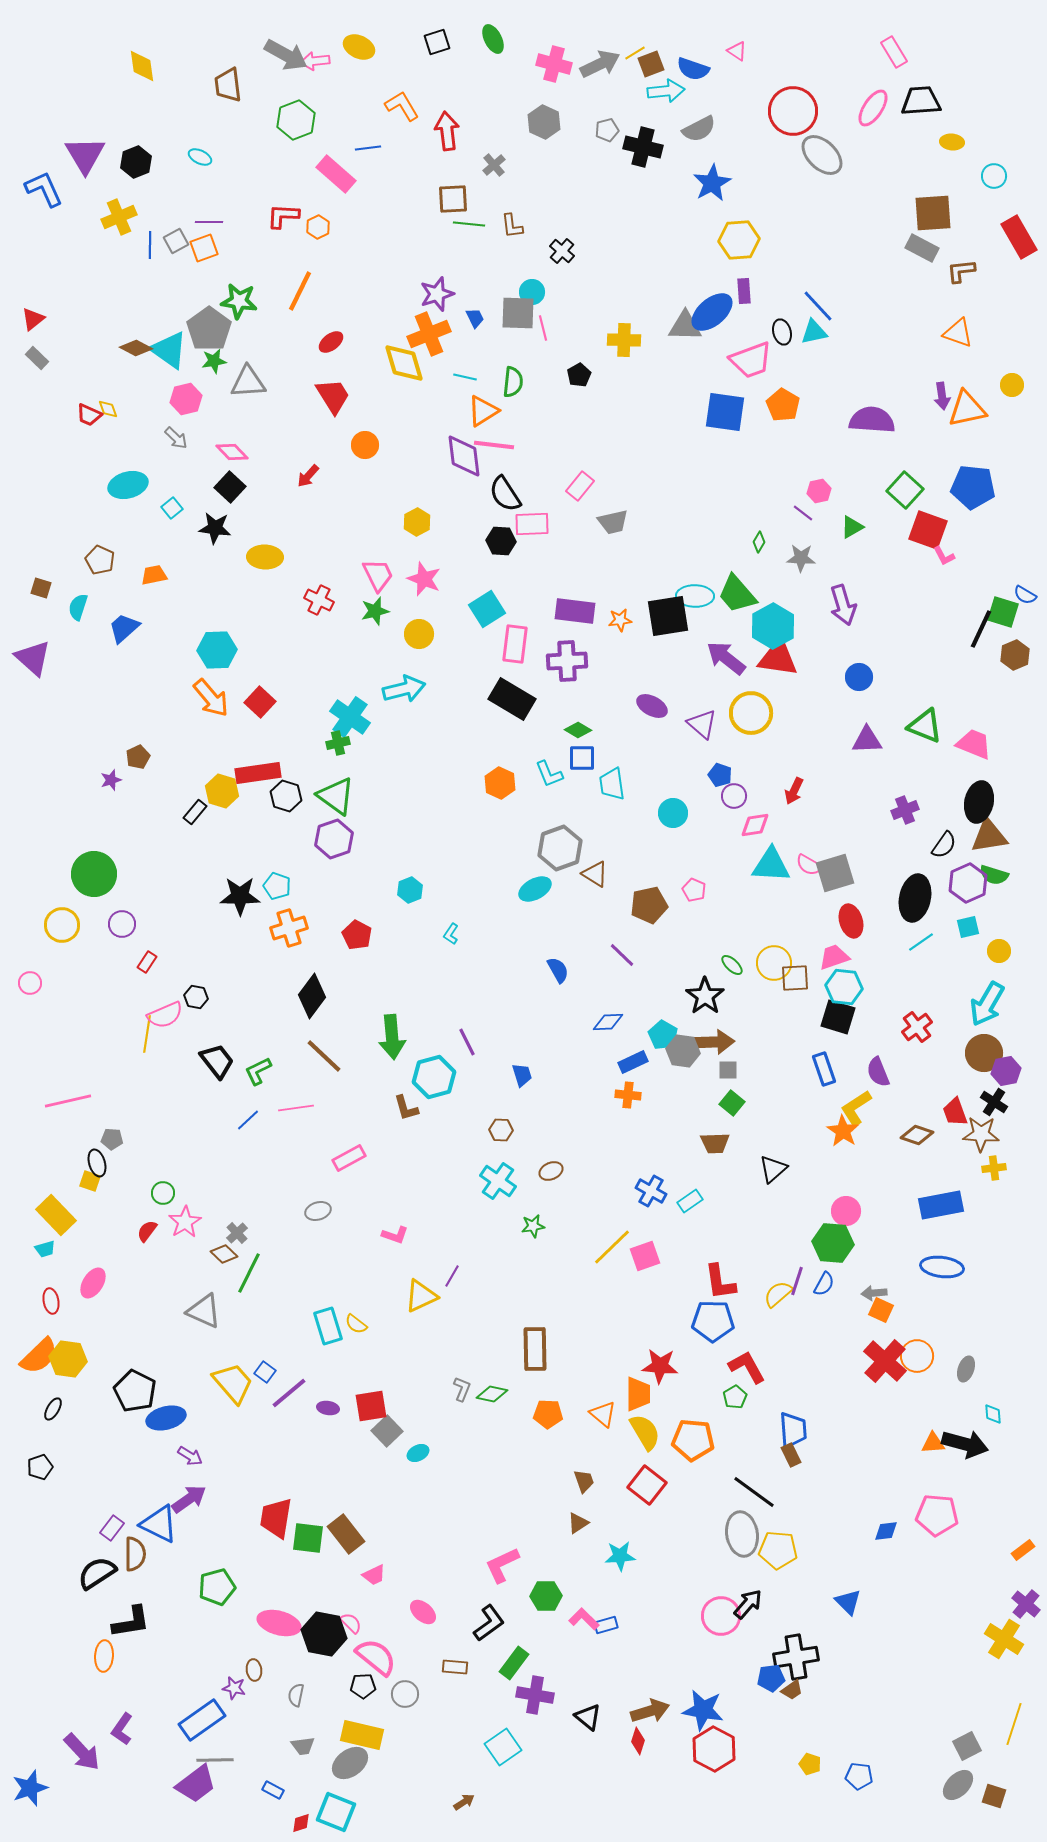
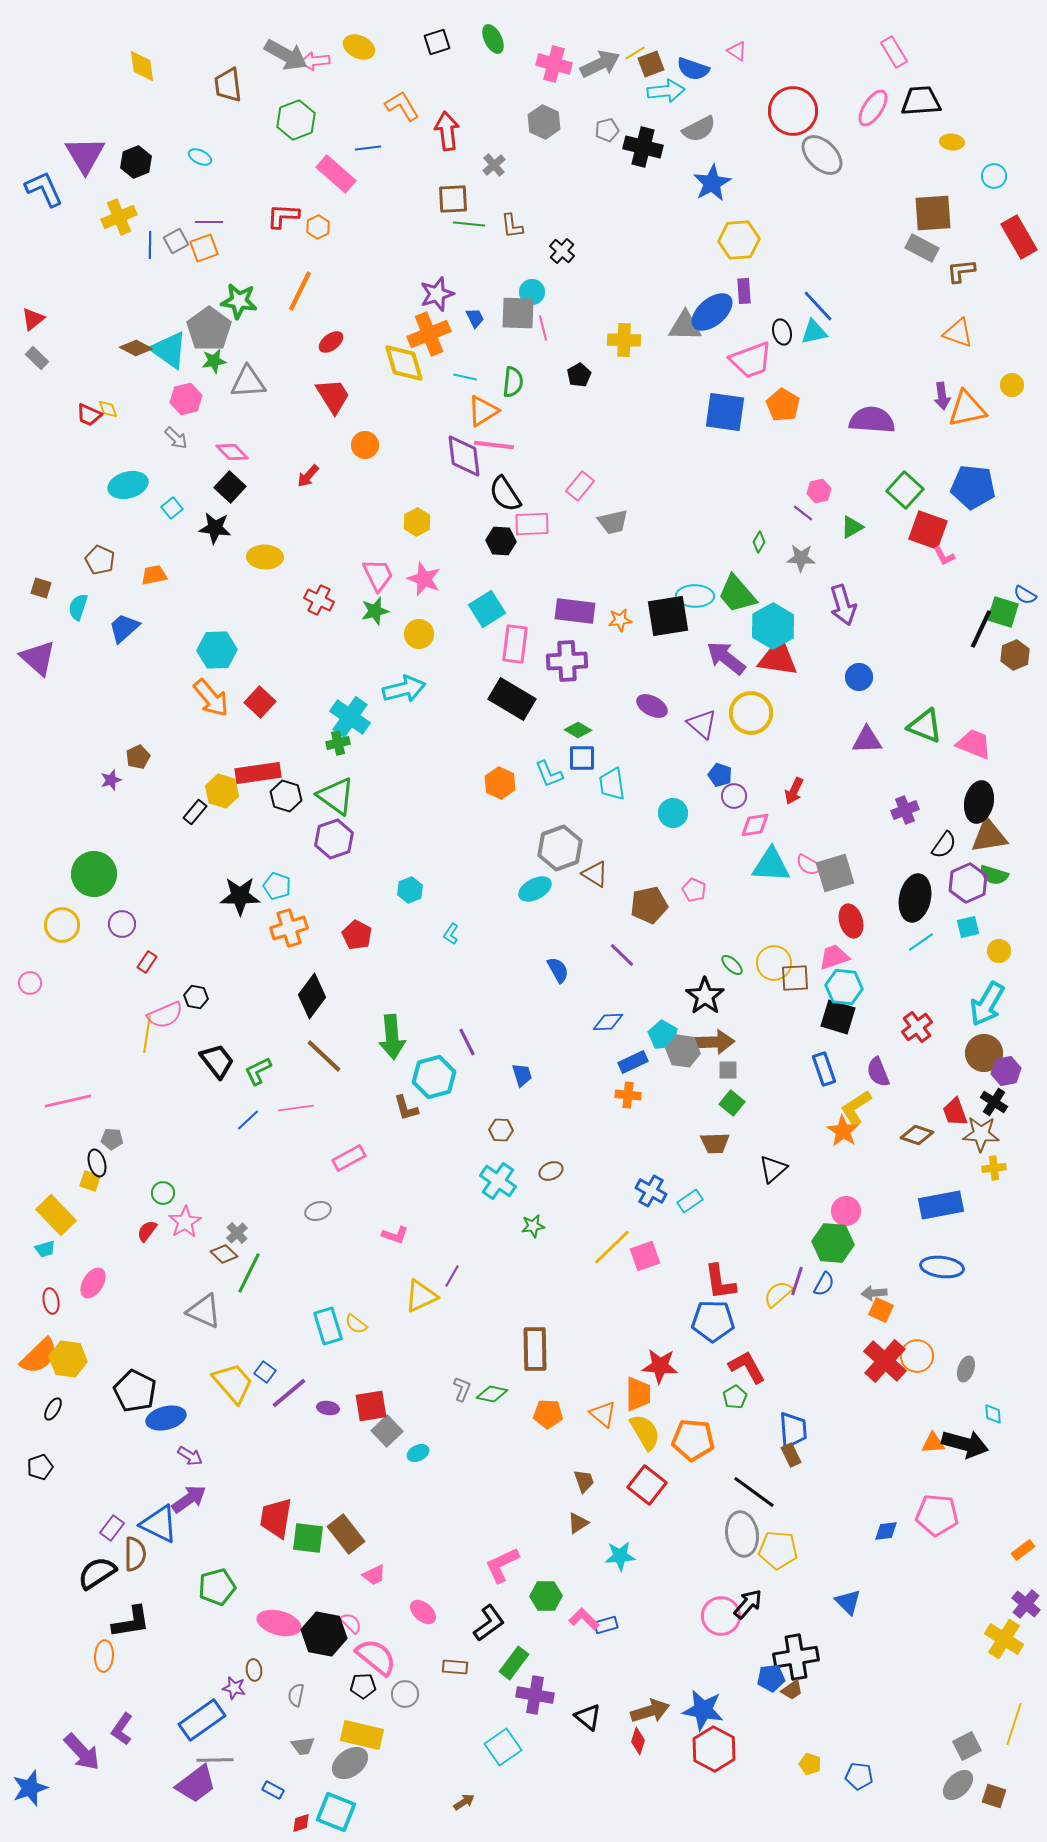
purple triangle at (33, 658): moved 5 px right
